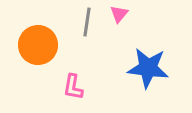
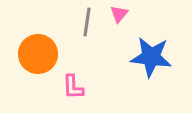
orange circle: moved 9 px down
blue star: moved 3 px right, 11 px up
pink L-shape: rotated 12 degrees counterclockwise
